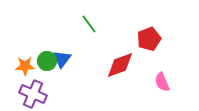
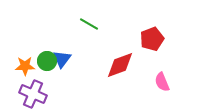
green line: rotated 24 degrees counterclockwise
red pentagon: moved 3 px right
